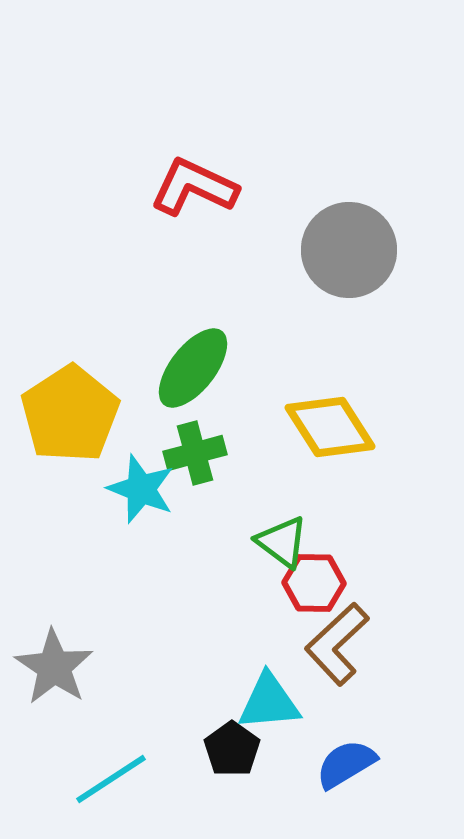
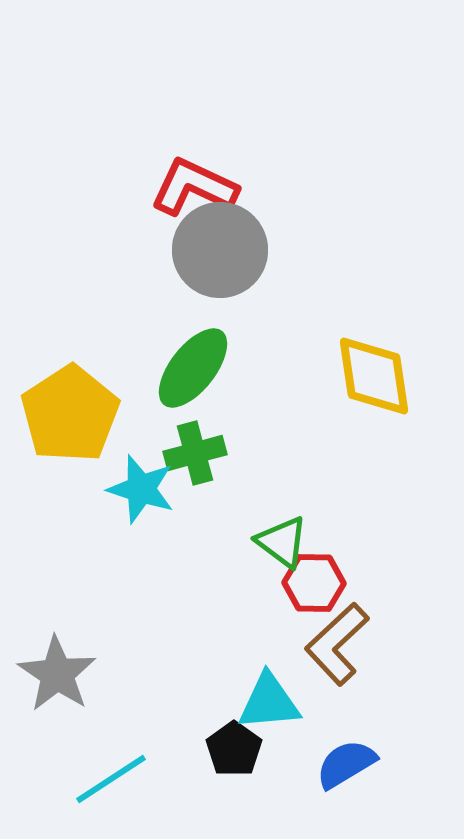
gray circle: moved 129 px left
yellow diamond: moved 44 px right, 51 px up; rotated 24 degrees clockwise
cyan star: rotated 4 degrees counterclockwise
gray star: moved 3 px right, 7 px down
black pentagon: moved 2 px right
